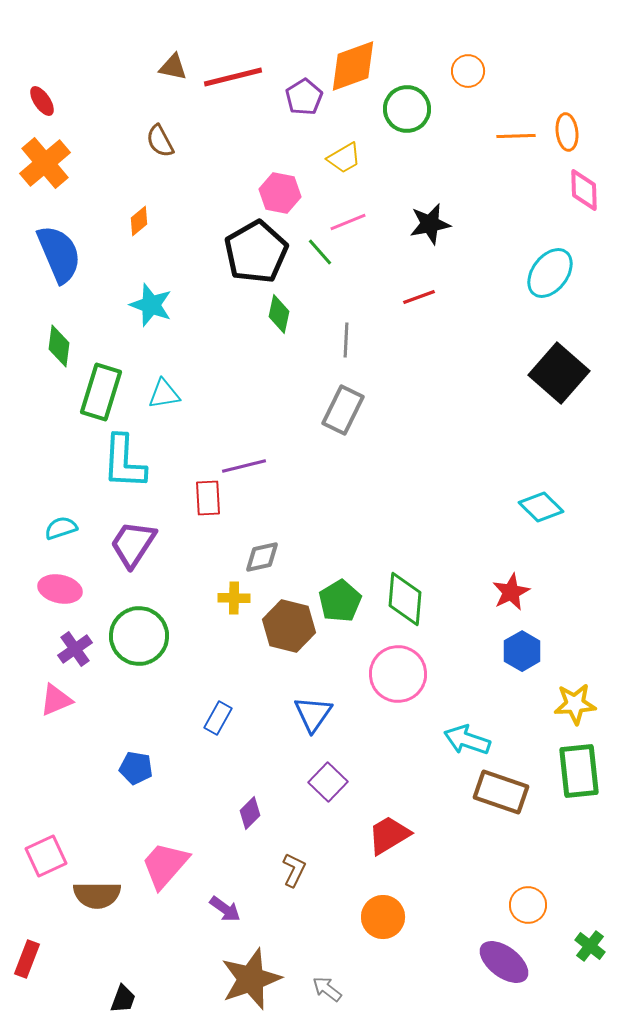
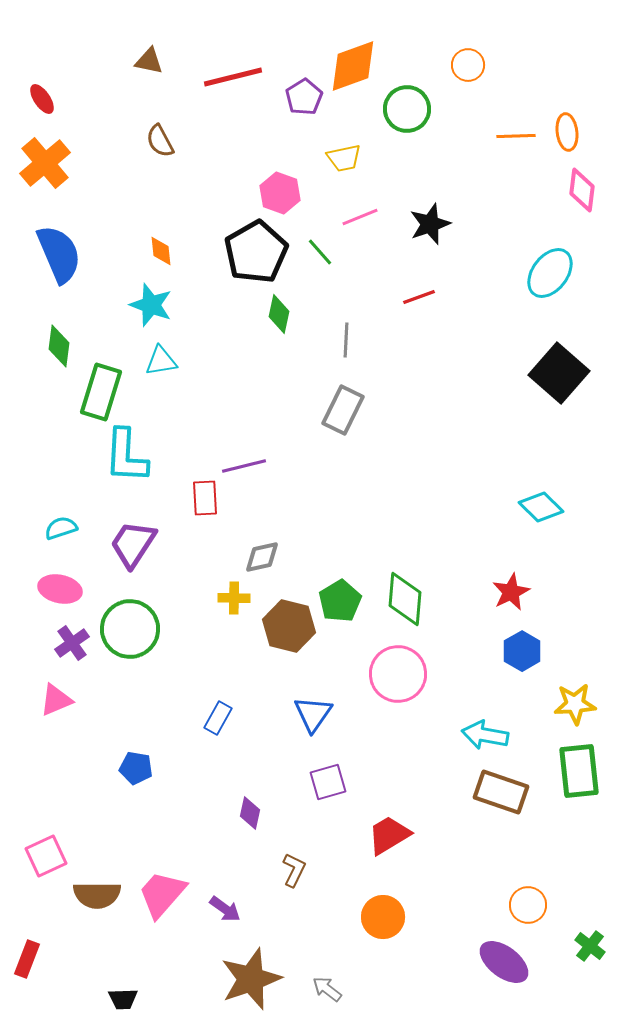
brown triangle at (173, 67): moved 24 px left, 6 px up
orange circle at (468, 71): moved 6 px up
red ellipse at (42, 101): moved 2 px up
yellow trapezoid at (344, 158): rotated 18 degrees clockwise
pink diamond at (584, 190): moved 2 px left; rotated 9 degrees clockwise
pink hexagon at (280, 193): rotated 9 degrees clockwise
orange diamond at (139, 221): moved 22 px right, 30 px down; rotated 56 degrees counterclockwise
pink line at (348, 222): moved 12 px right, 5 px up
black star at (430, 224): rotated 9 degrees counterclockwise
cyan triangle at (164, 394): moved 3 px left, 33 px up
cyan L-shape at (124, 462): moved 2 px right, 6 px up
red rectangle at (208, 498): moved 3 px left
green circle at (139, 636): moved 9 px left, 7 px up
purple cross at (75, 649): moved 3 px left, 6 px up
cyan arrow at (467, 740): moved 18 px right, 5 px up; rotated 9 degrees counterclockwise
purple square at (328, 782): rotated 30 degrees clockwise
purple diamond at (250, 813): rotated 32 degrees counterclockwise
pink trapezoid at (165, 865): moved 3 px left, 29 px down
black trapezoid at (123, 999): rotated 68 degrees clockwise
